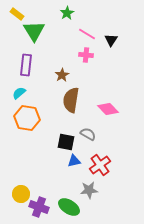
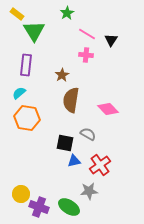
black square: moved 1 px left, 1 px down
gray star: moved 1 px down
